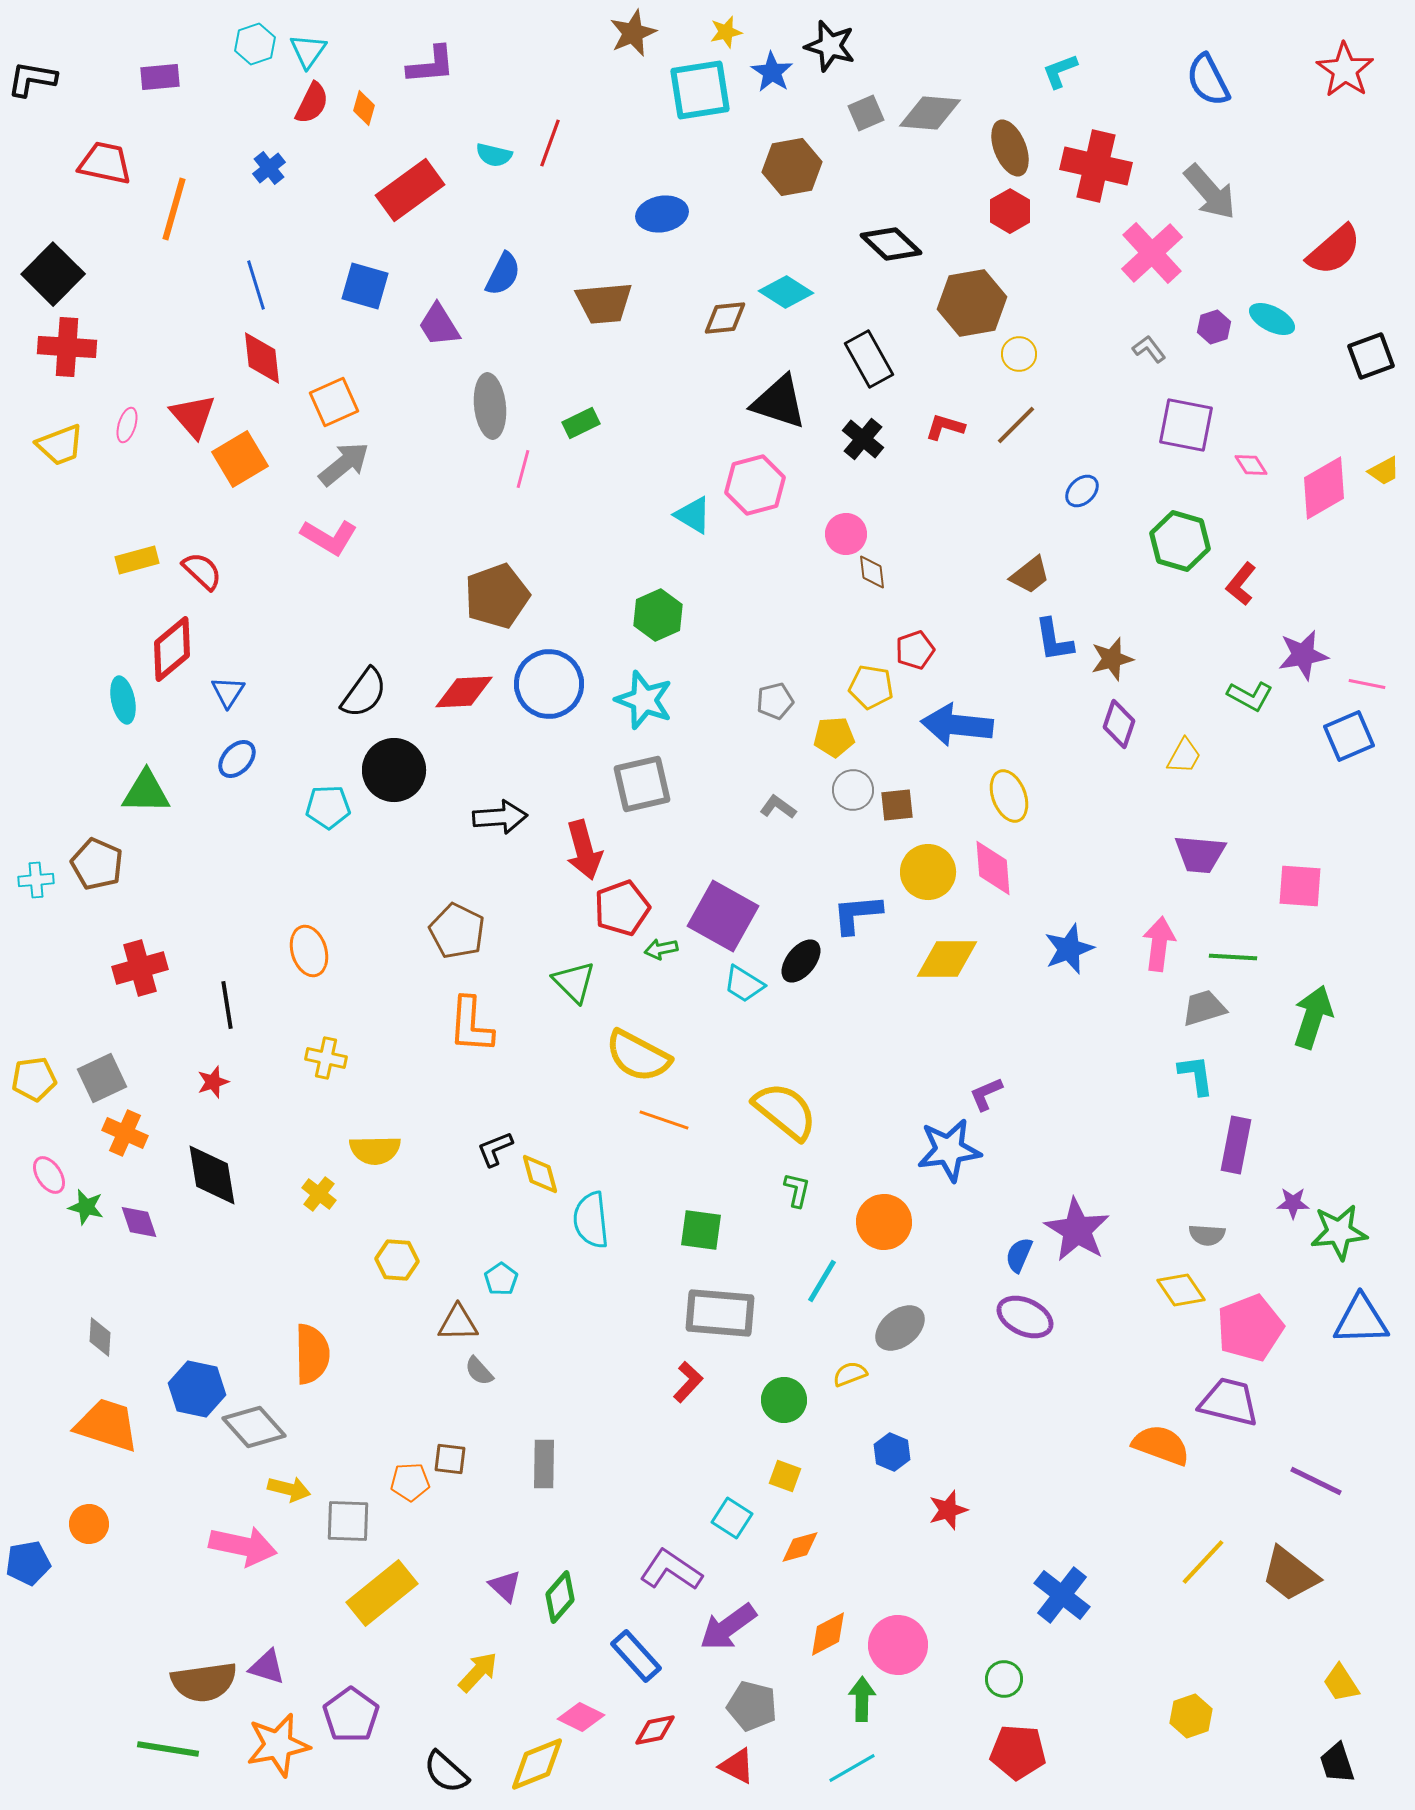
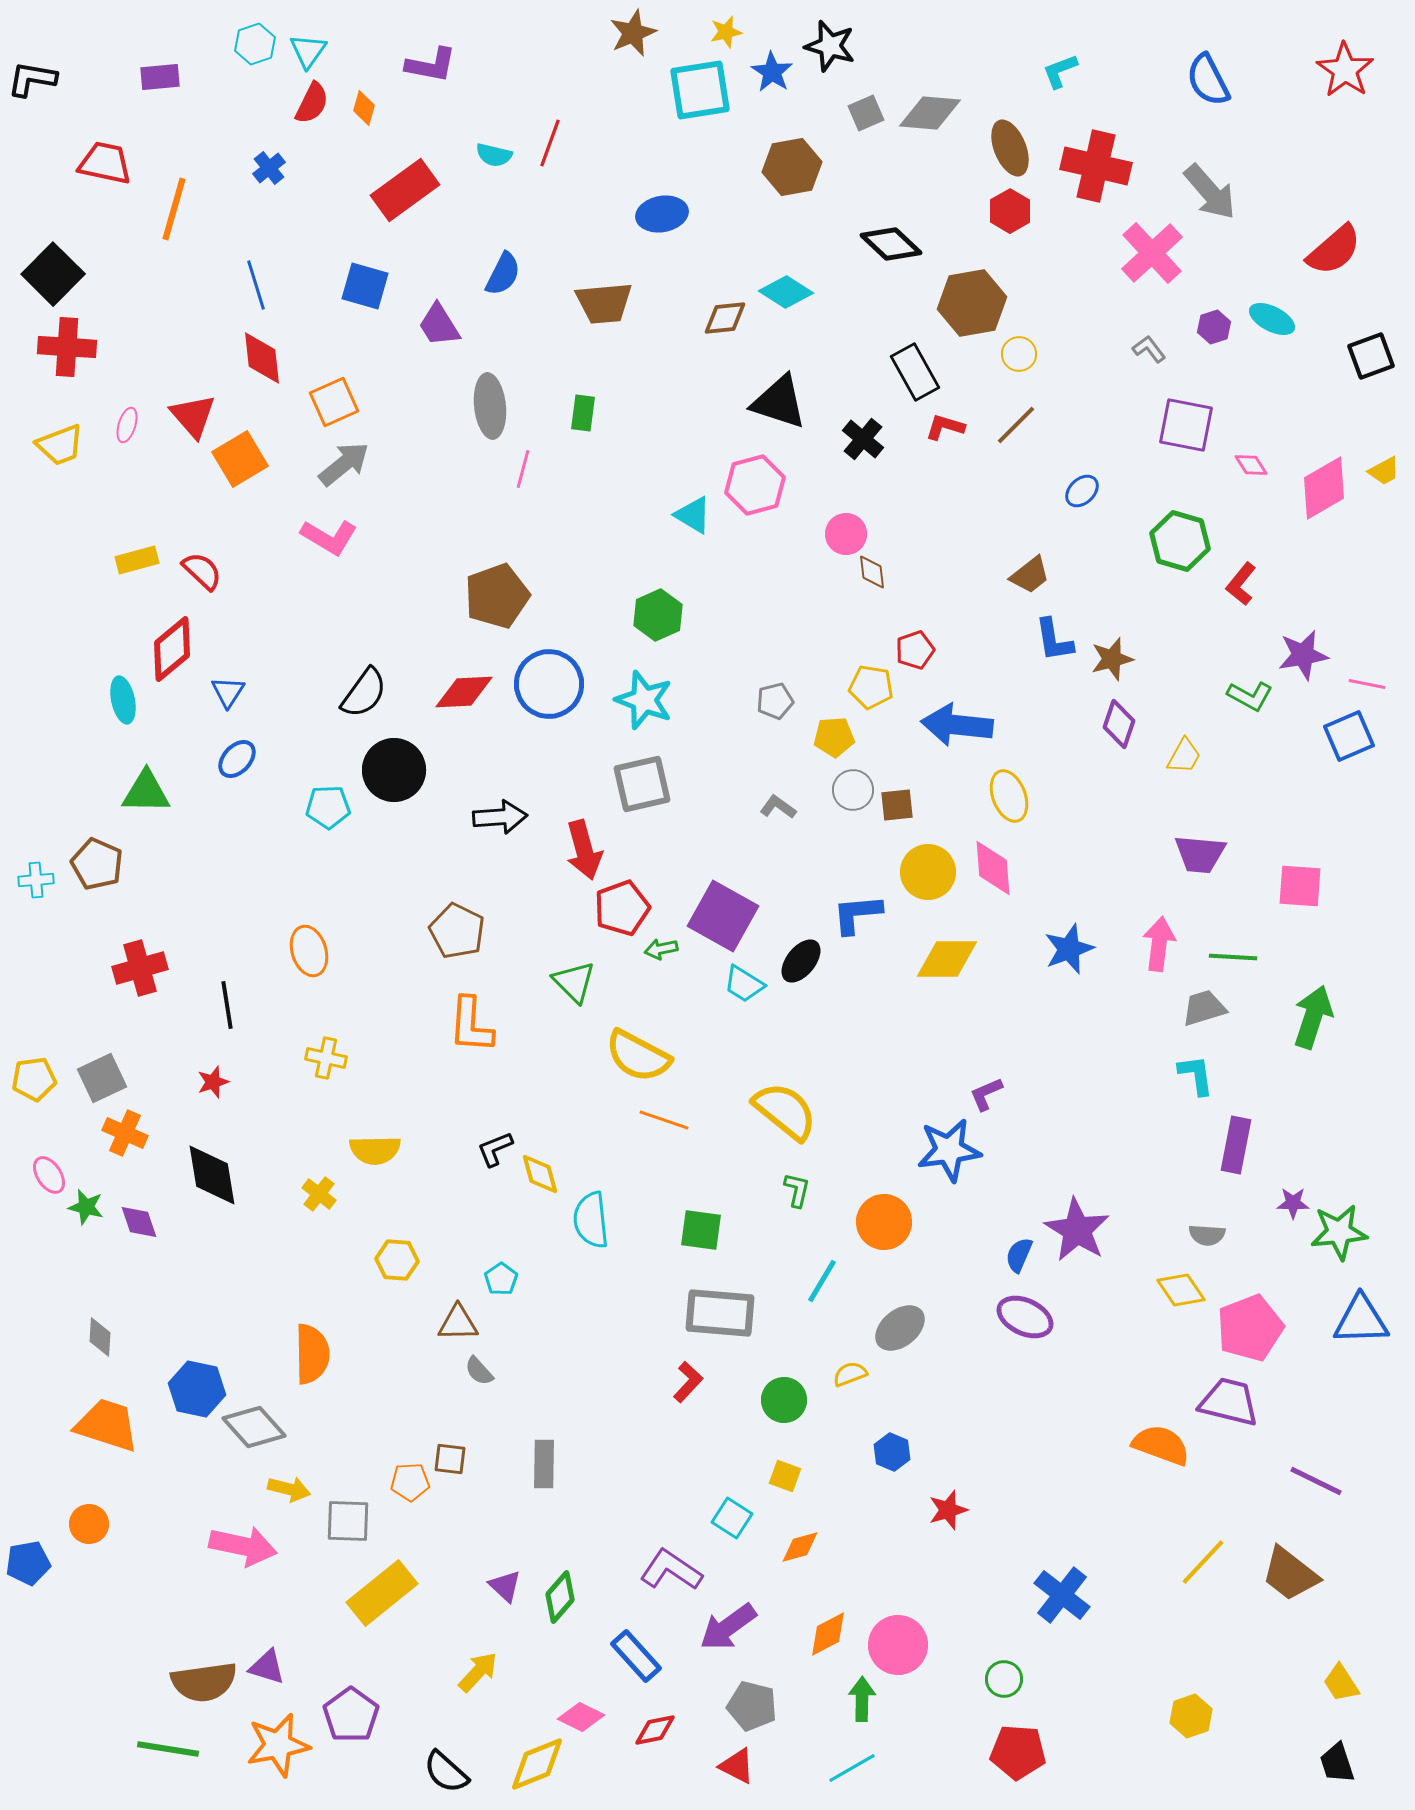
purple L-shape at (431, 65): rotated 16 degrees clockwise
red rectangle at (410, 190): moved 5 px left
black rectangle at (869, 359): moved 46 px right, 13 px down
green rectangle at (581, 423): moved 2 px right, 10 px up; rotated 57 degrees counterclockwise
